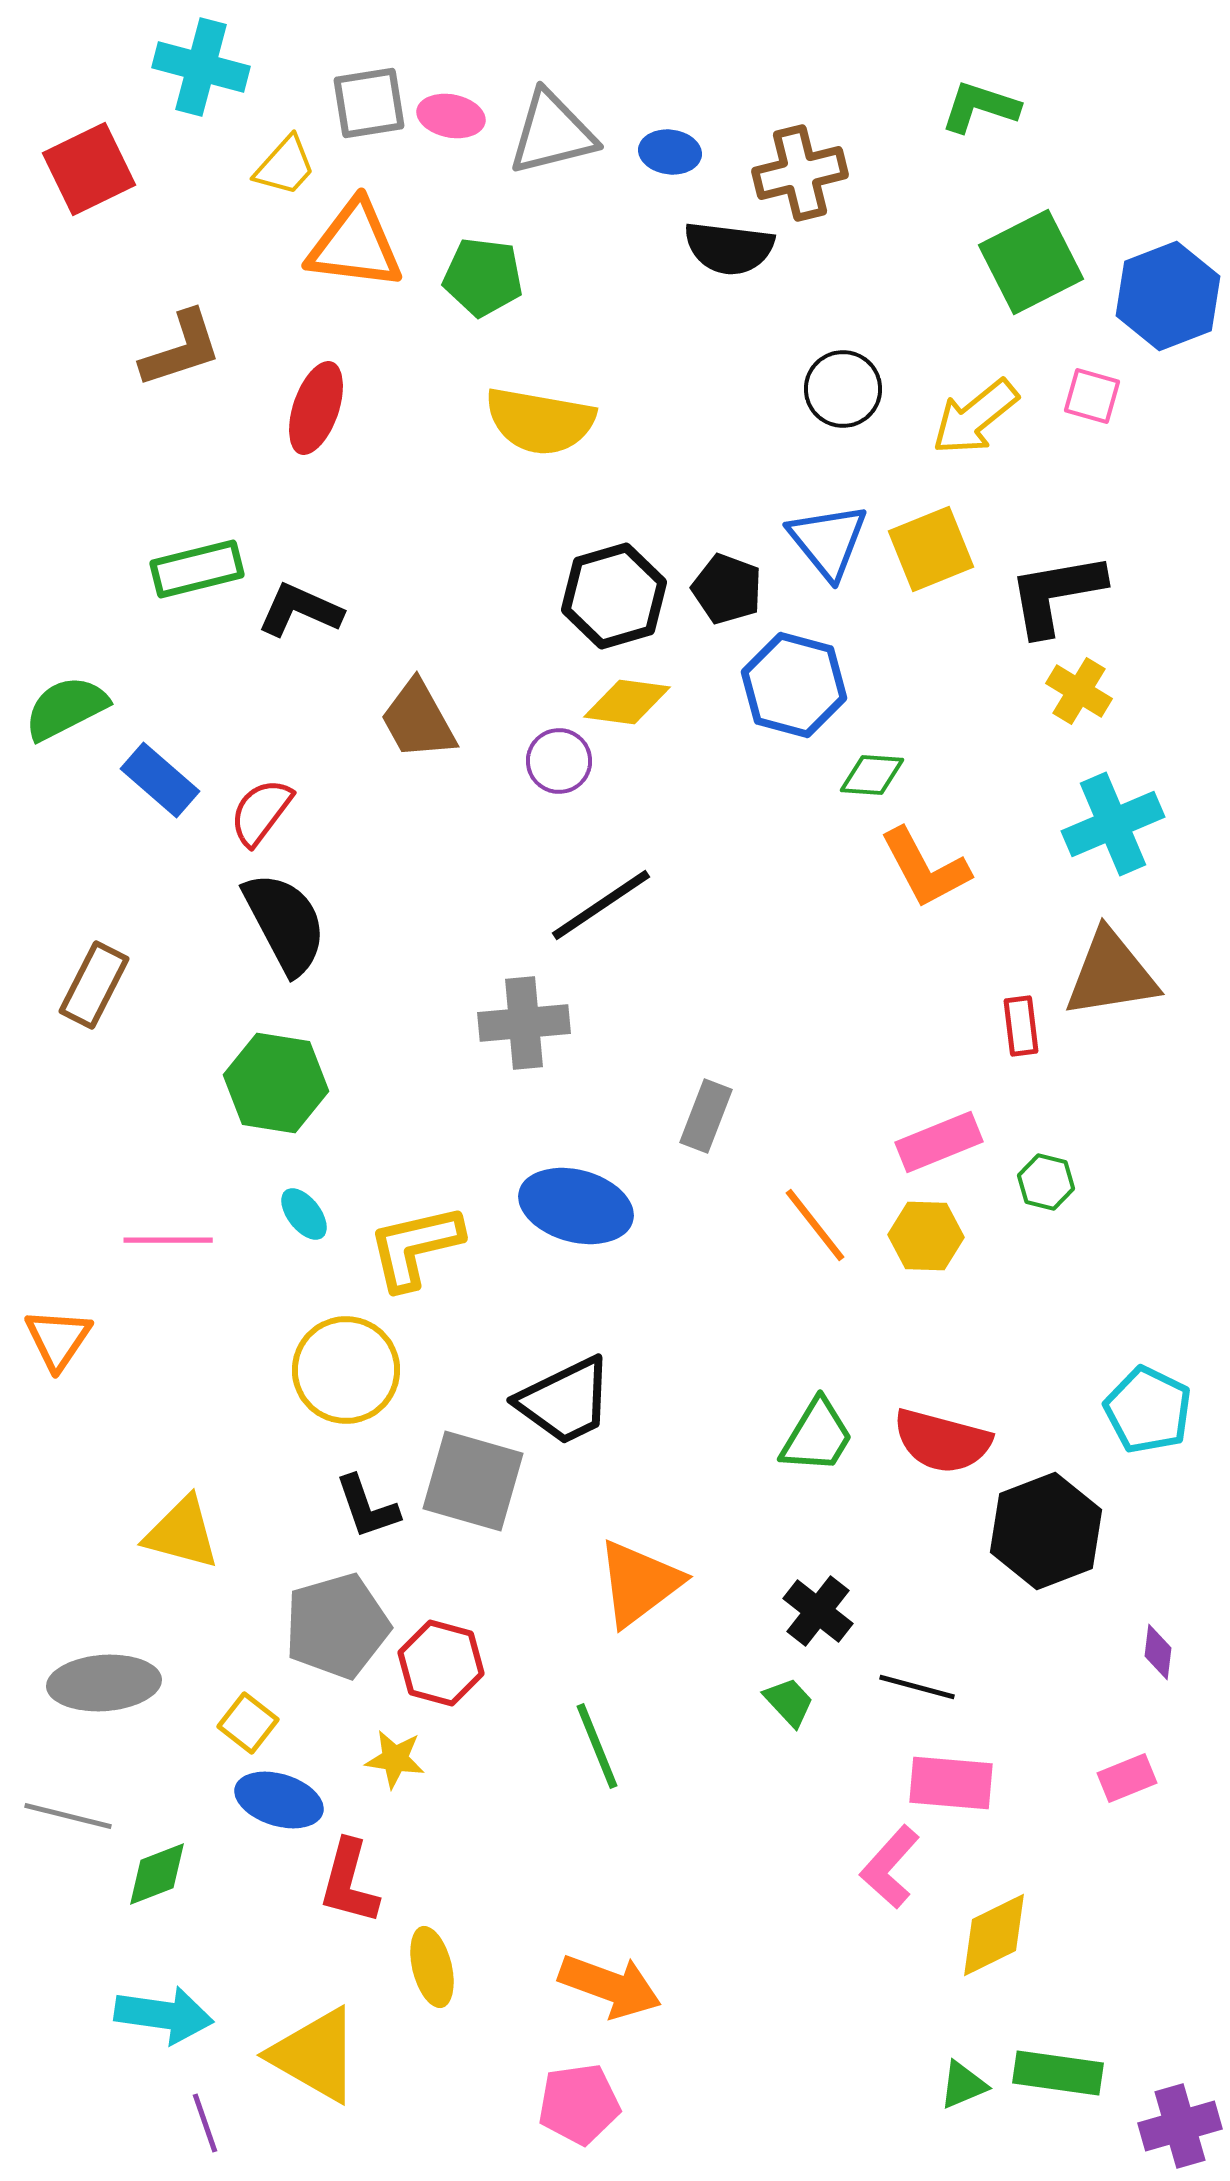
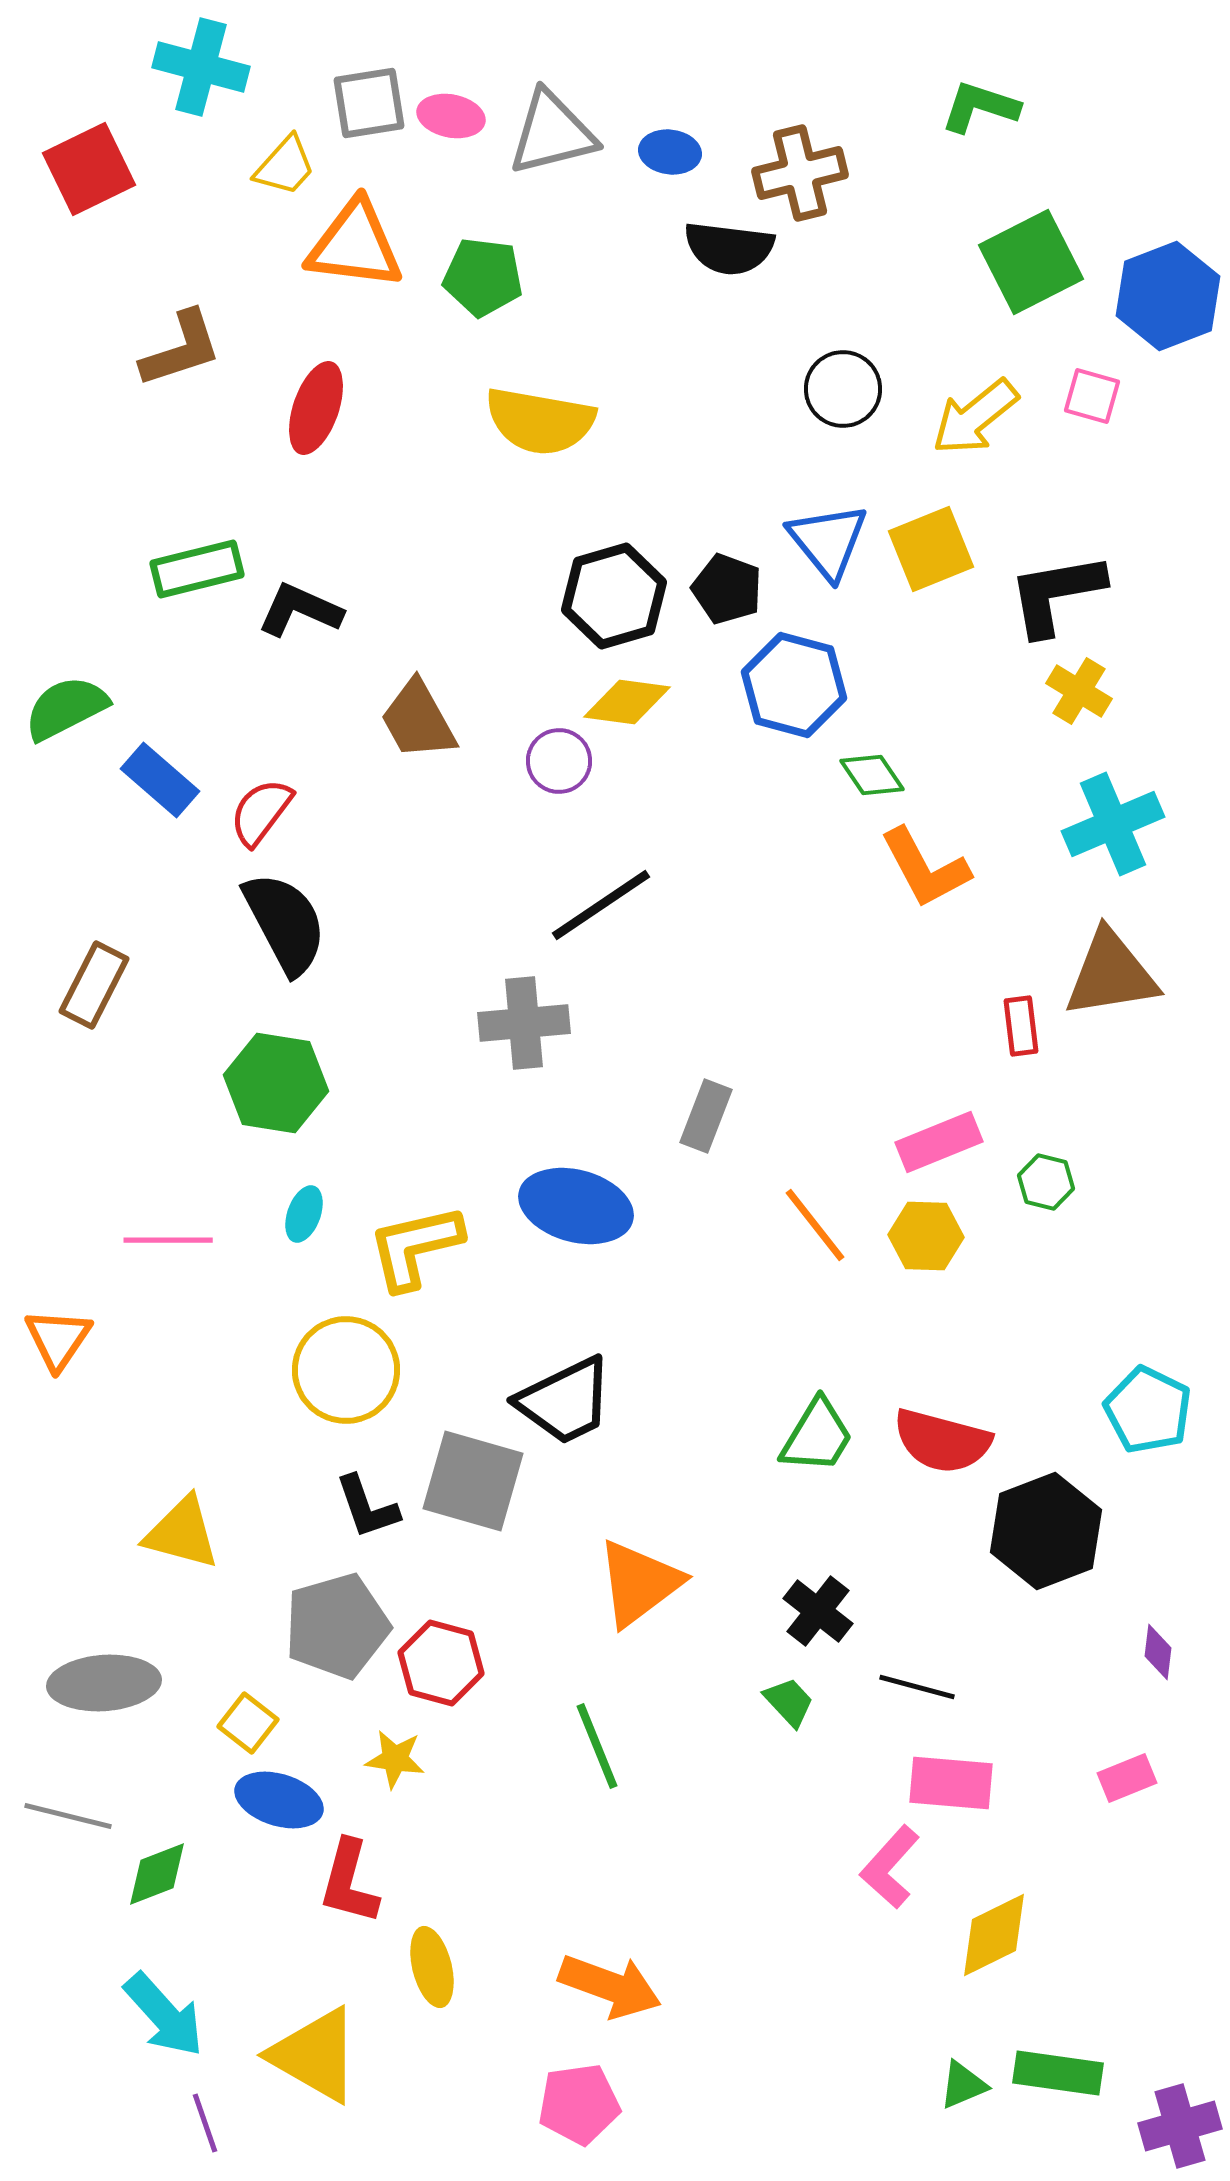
green diamond at (872, 775): rotated 52 degrees clockwise
cyan ellipse at (304, 1214): rotated 58 degrees clockwise
cyan arrow at (164, 2015): rotated 40 degrees clockwise
